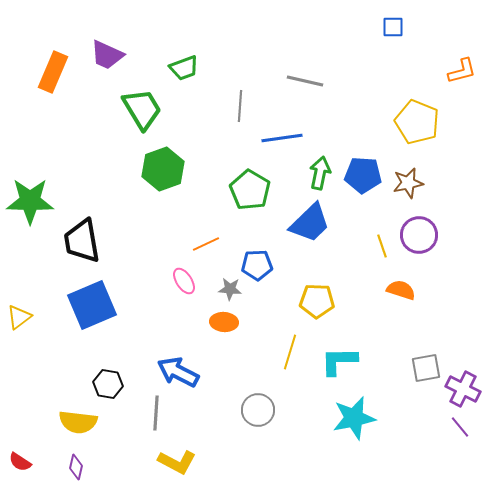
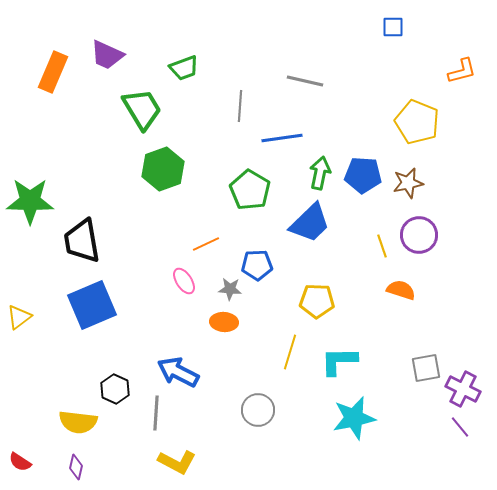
black hexagon at (108, 384): moved 7 px right, 5 px down; rotated 16 degrees clockwise
